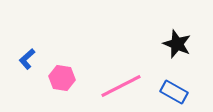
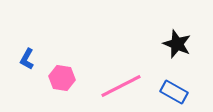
blue L-shape: rotated 20 degrees counterclockwise
